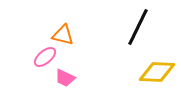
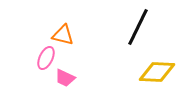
pink ellipse: moved 1 px right, 1 px down; rotated 25 degrees counterclockwise
